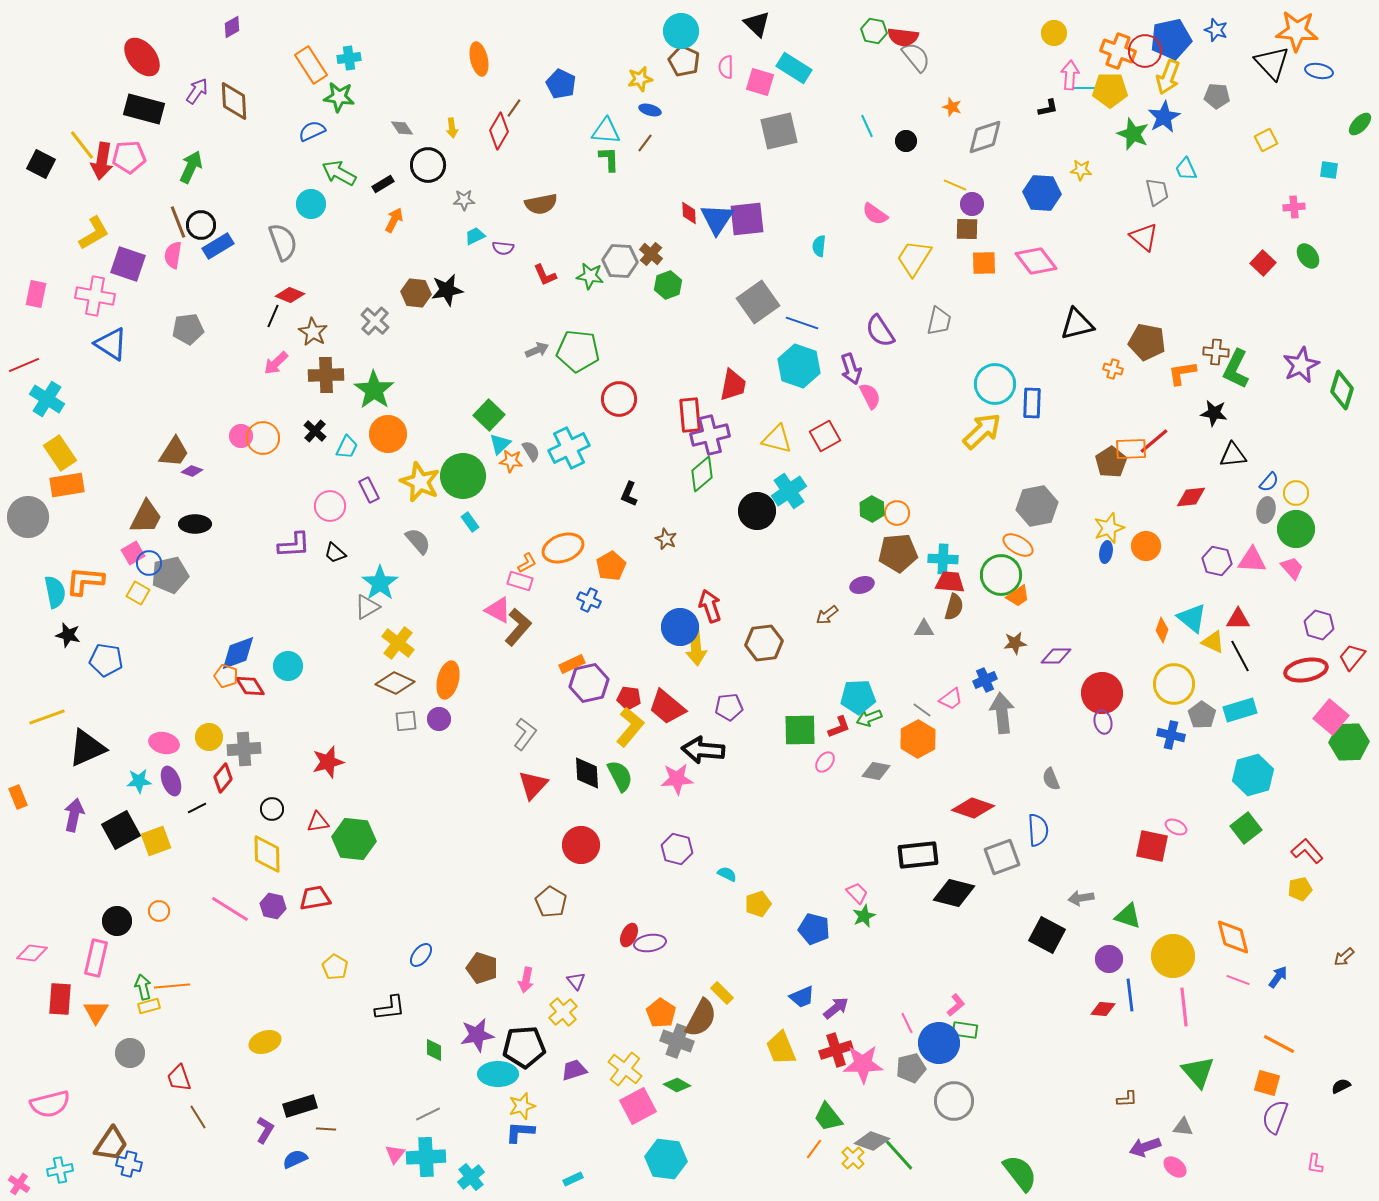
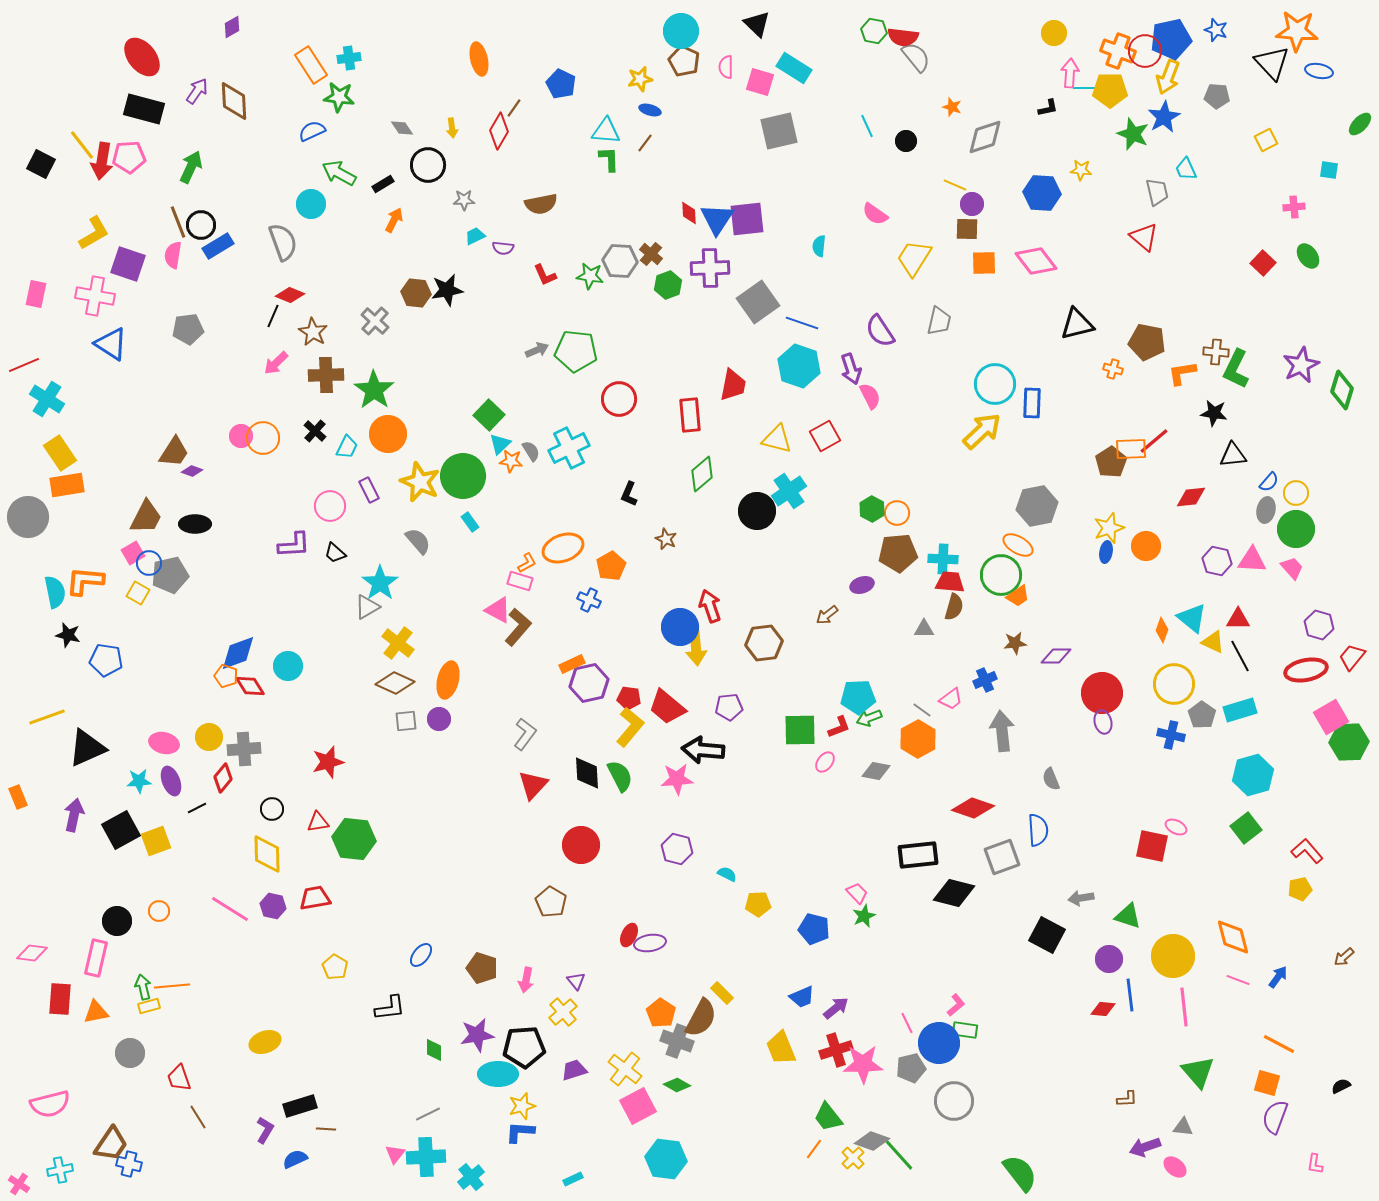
pink arrow at (1070, 75): moved 2 px up
green pentagon at (578, 351): moved 2 px left
purple cross at (710, 435): moved 167 px up; rotated 12 degrees clockwise
gray arrow at (1002, 713): moved 18 px down
pink square at (1331, 717): rotated 20 degrees clockwise
yellow pentagon at (758, 904): rotated 15 degrees clockwise
orange triangle at (96, 1012): rotated 48 degrees clockwise
